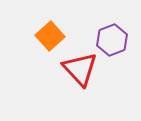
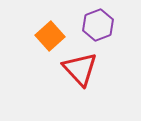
purple hexagon: moved 14 px left, 15 px up
